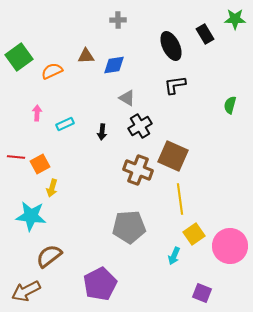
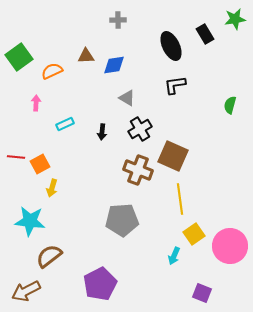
green star: rotated 10 degrees counterclockwise
pink arrow: moved 1 px left, 10 px up
black cross: moved 3 px down
cyan star: moved 1 px left, 5 px down
gray pentagon: moved 7 px left, 7 px up
